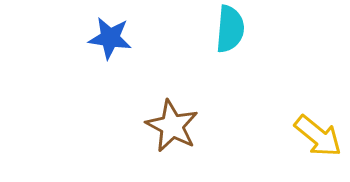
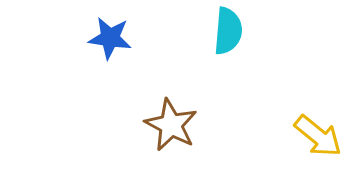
cyan semicircle: moved 2 px left, 2 px down
brown star: moved 1 px left, 1 px up
